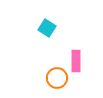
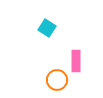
orange circle: moved 2 px down
